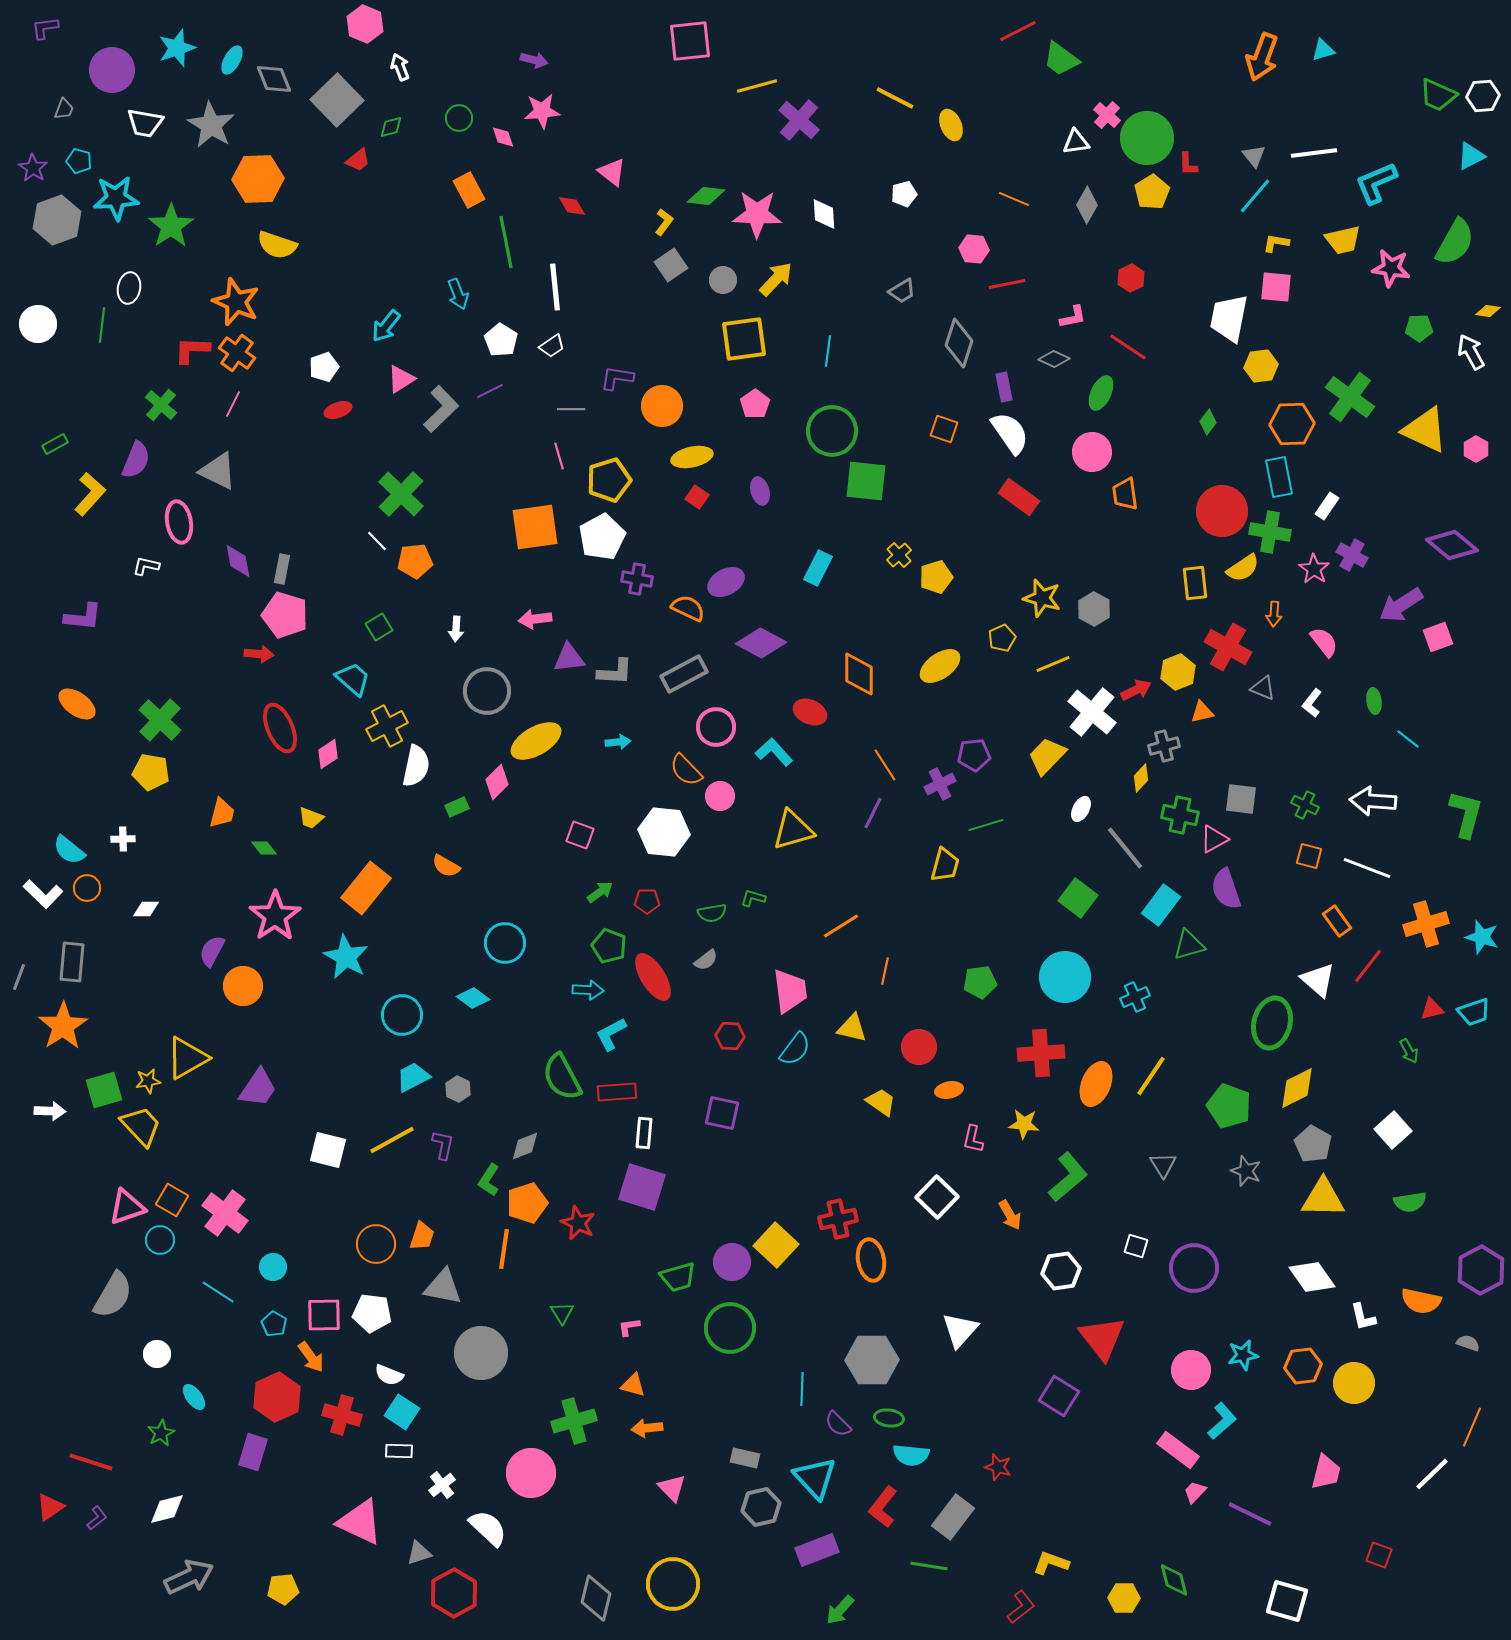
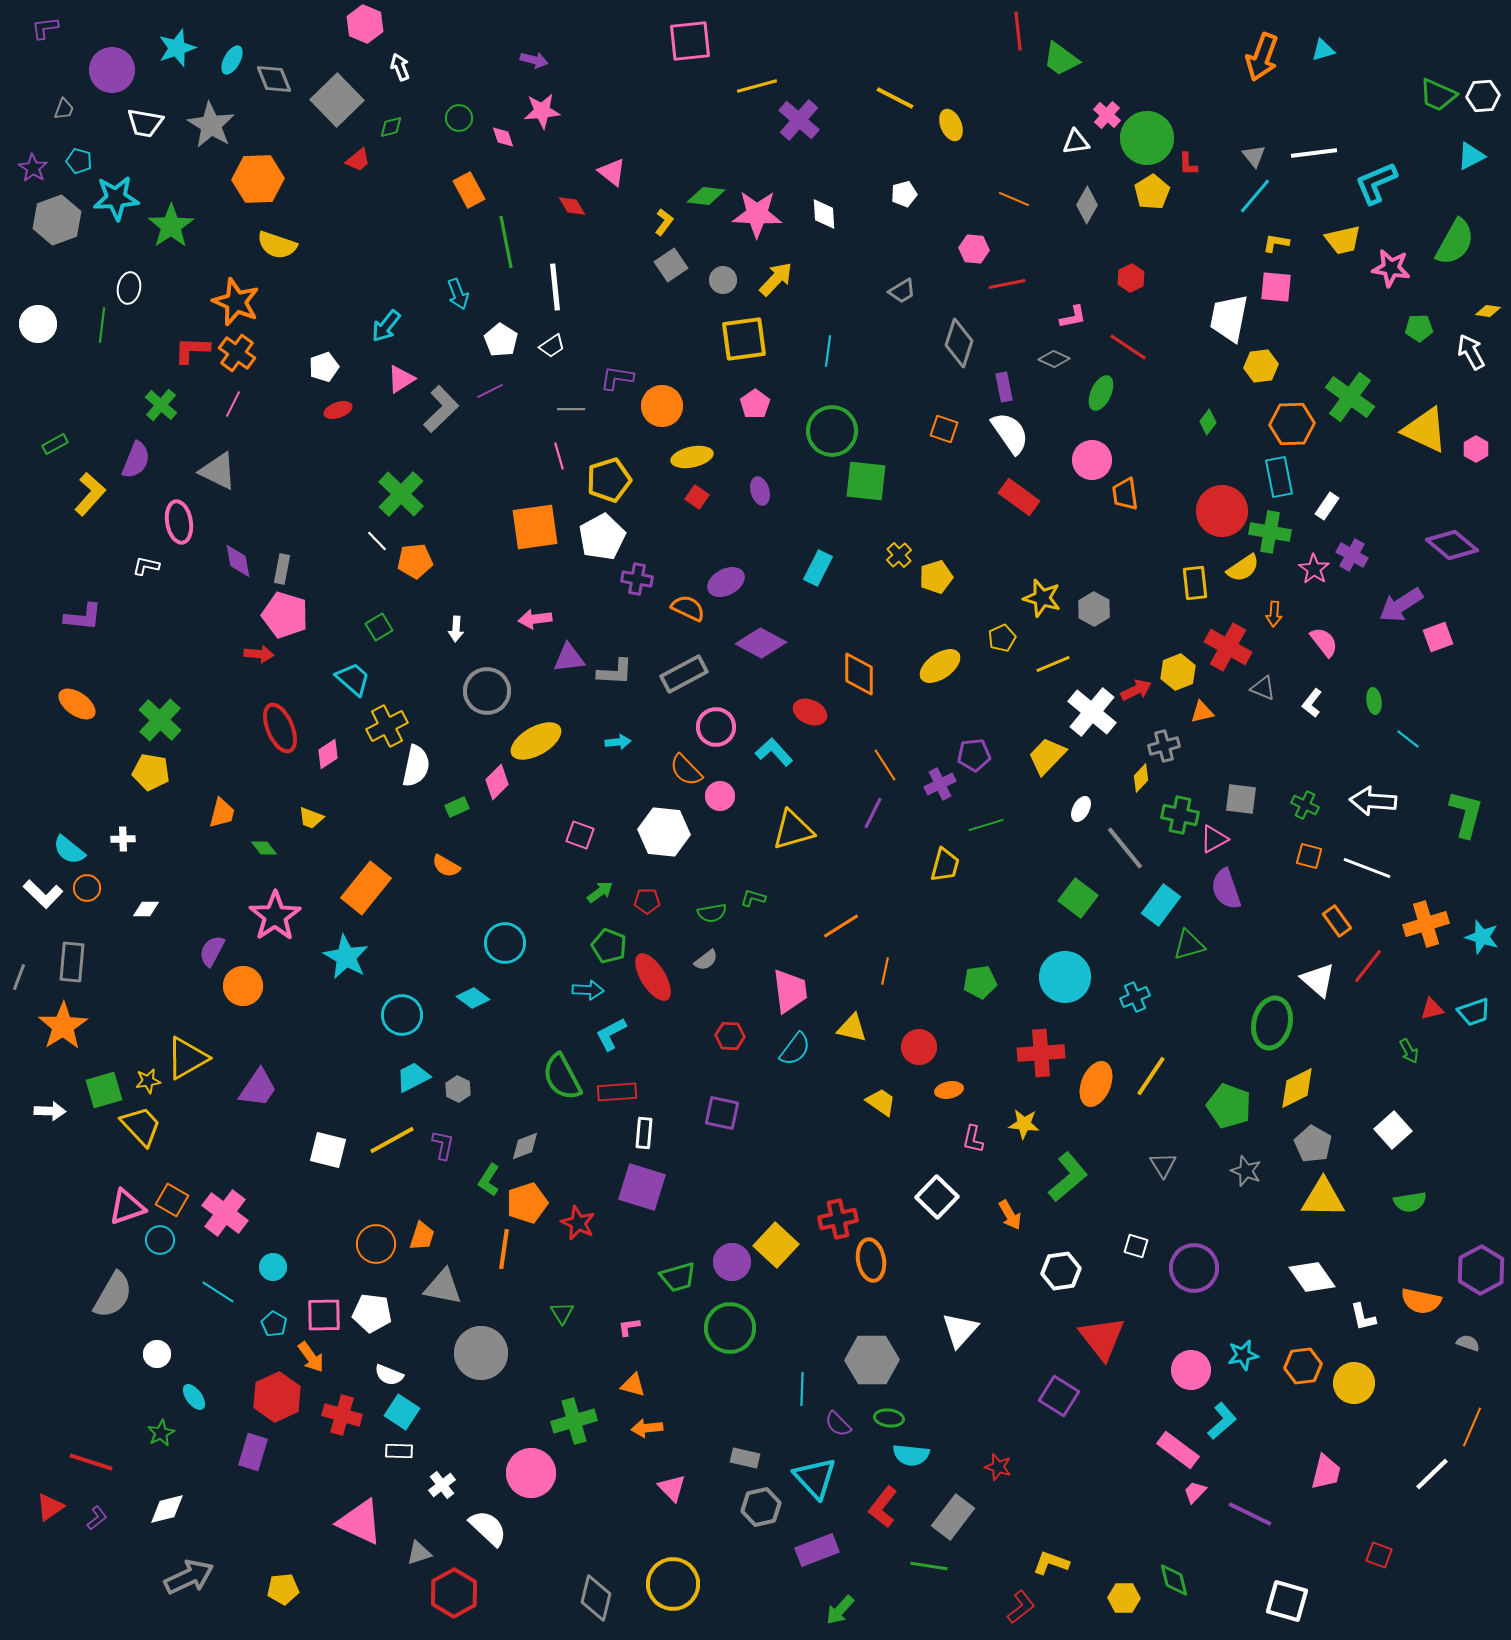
red line at (1018, 31): rotated 69 degrees counterclockwise
pink circle at (1092, 452): moved 8 px down
